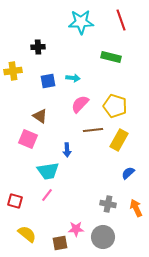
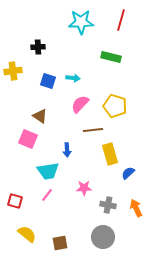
red line: rotated 35 degrees clockwise
blue square: rotated 28 degrees clockwise
yellow rectangle: moved 9 px left, 14 px down; rotated 45 degrees counterclockwise
gray cross: moved 1 px down
pink star: moved 8 px right, 41 px up
